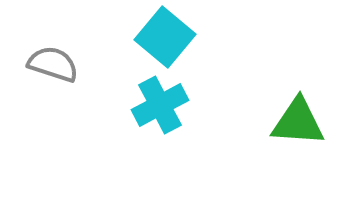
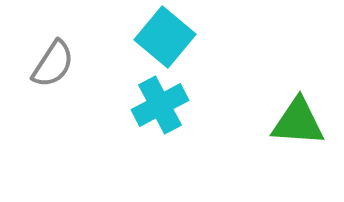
gray semicircle: rotated 105 degrees clockwise
